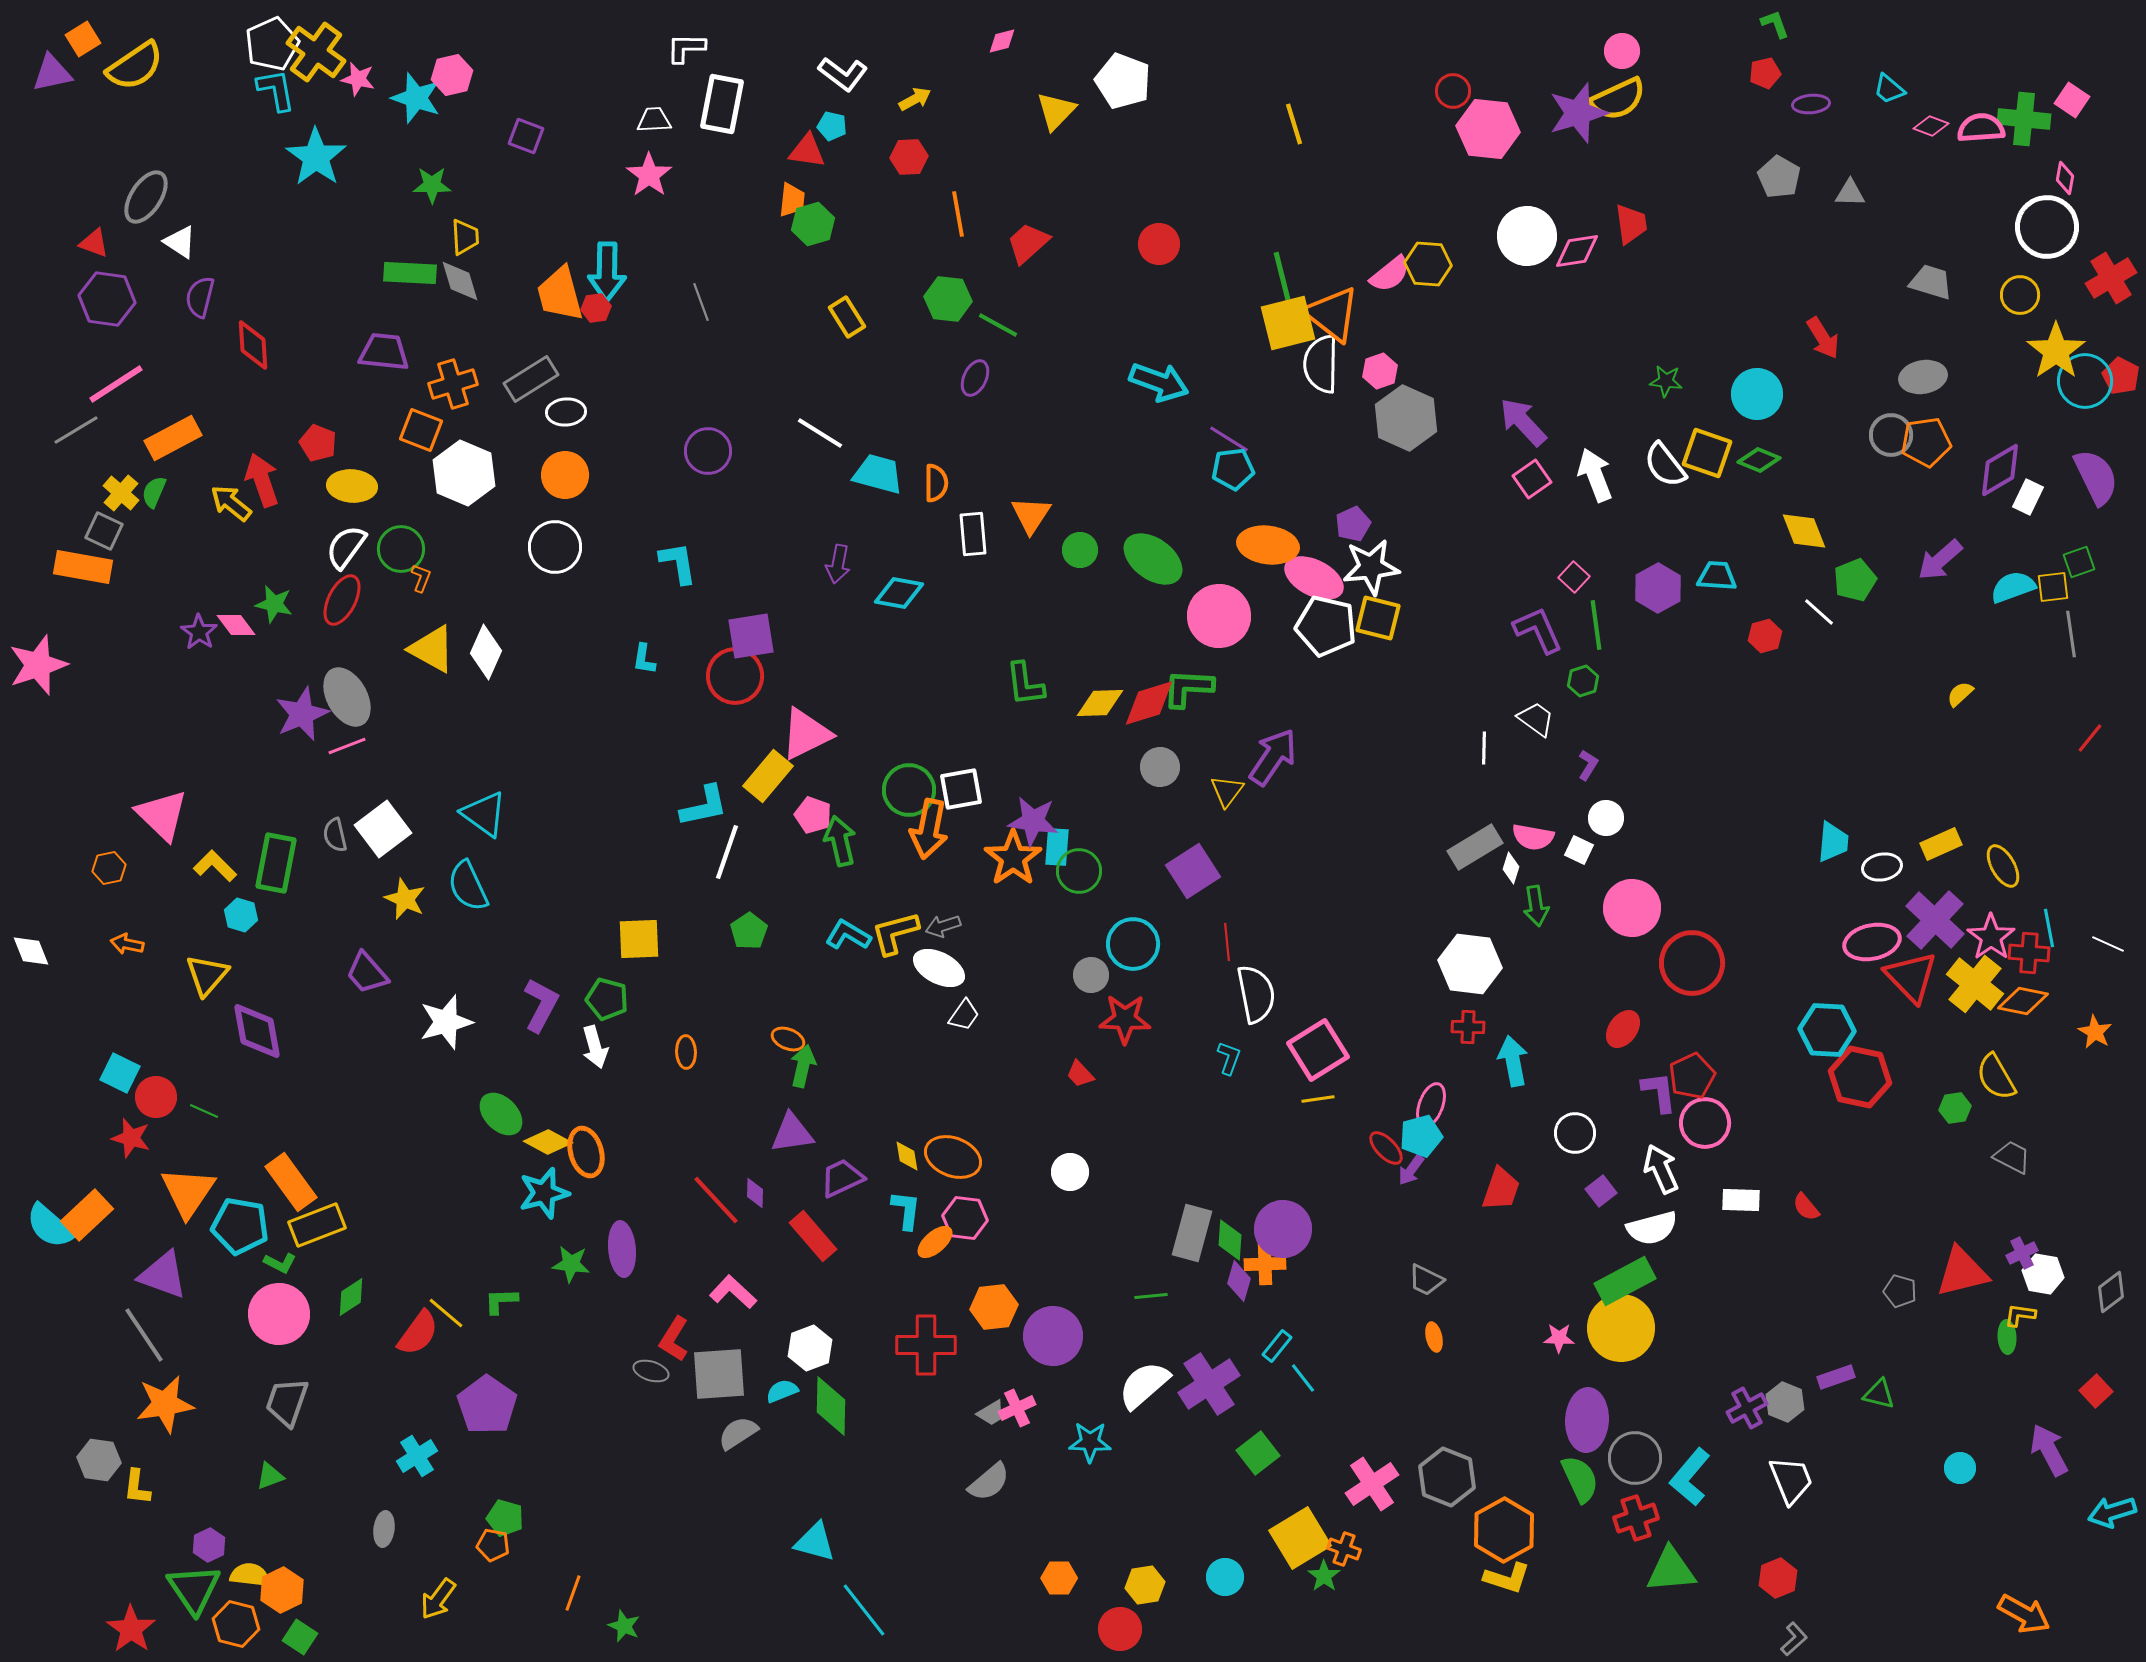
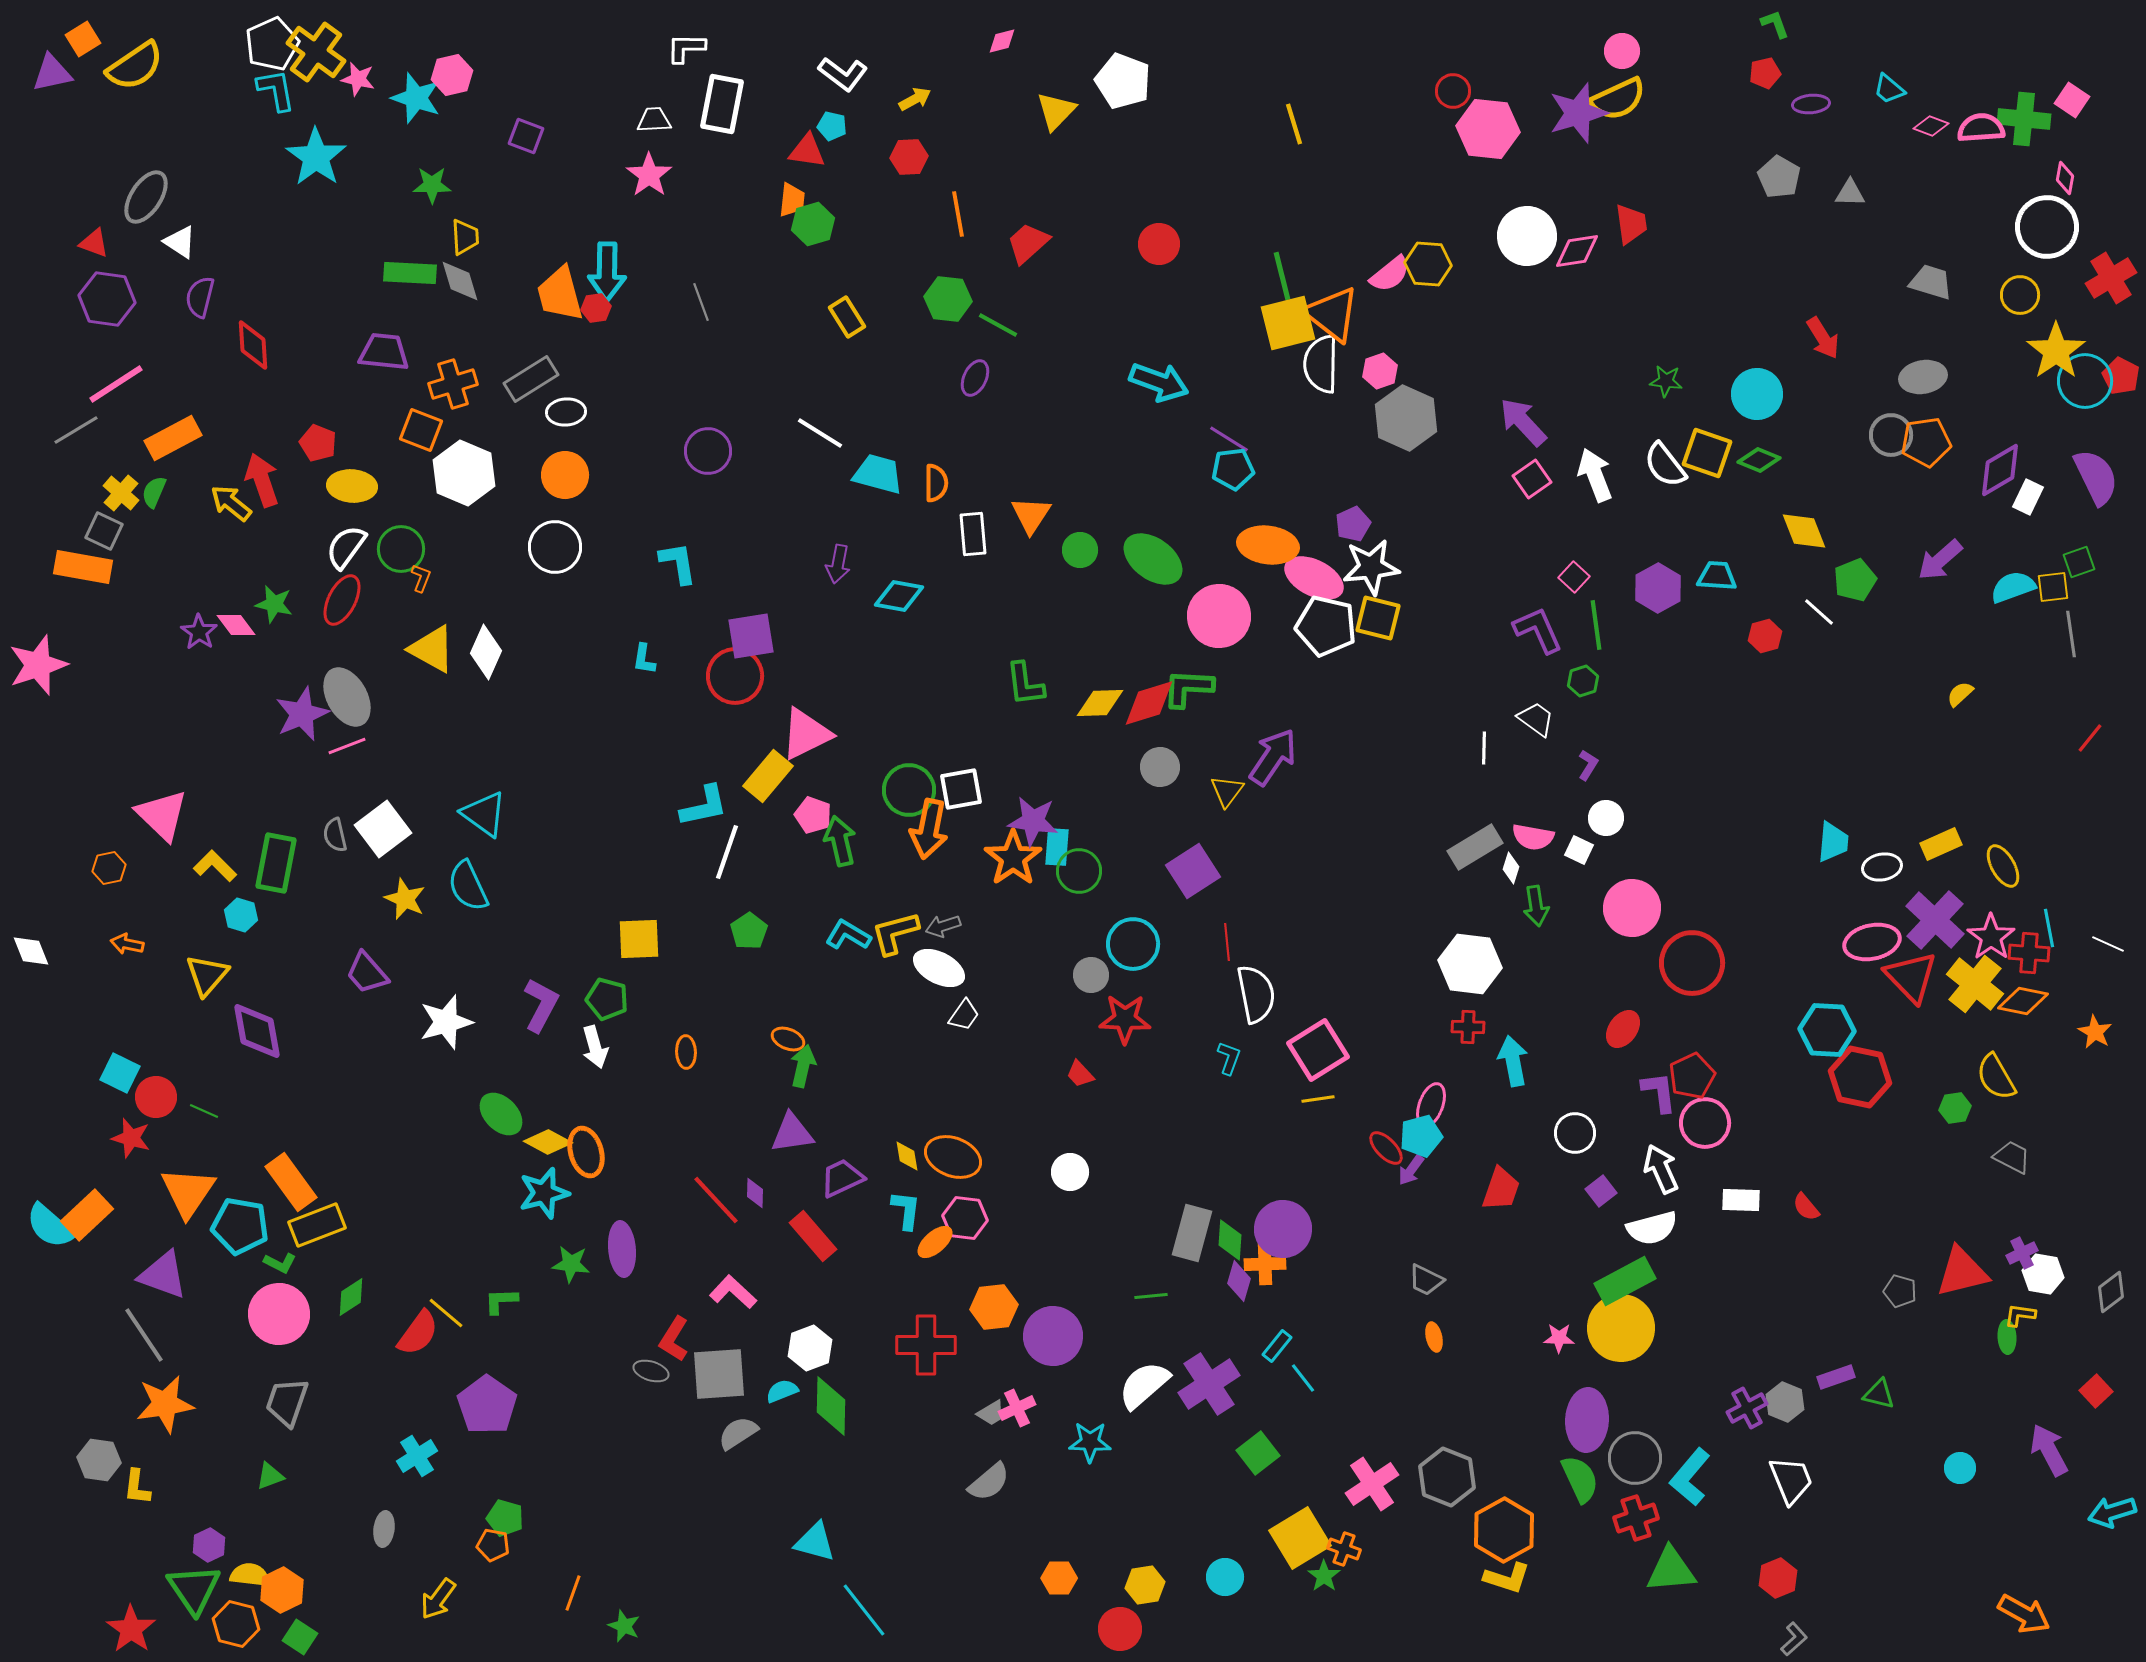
cyan diamond at (899, 593): moved 3 px down
